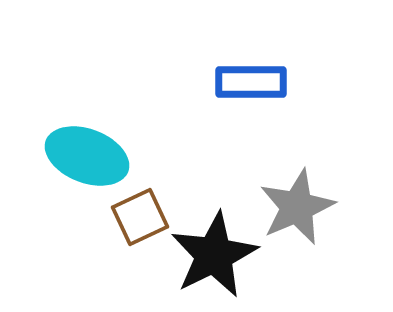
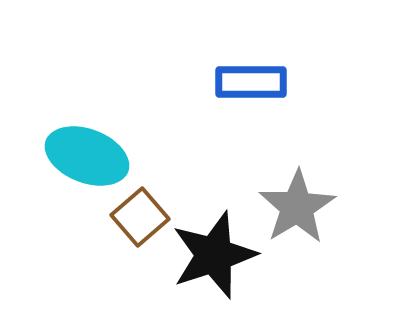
gray star: rotated 8 degrees counterclockwise
brown square: rotated 16 degrees counterclockwise
black star: rotated 8 degrees clockwise
